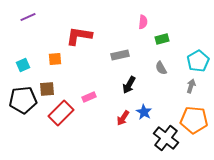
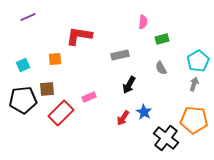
gray arrow: moved 3 px right, 2 px up
